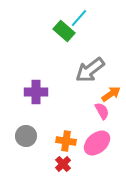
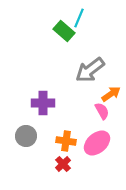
cyan line: rotated 18 degrees counterclockwise
purple cross: moved 7 px right, 11 px down
